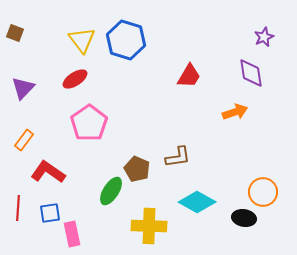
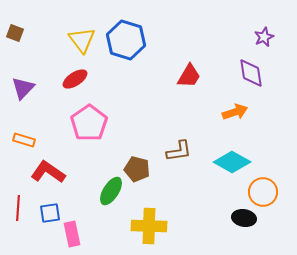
orange rectangle: rotated 70 degrees clockwise
brown L-shape: moved 1 px right, 6 px up
brown pentagon: rotated 10 degrees counterclockwise
cyan diamond: moved 35 px right, 40 px up
